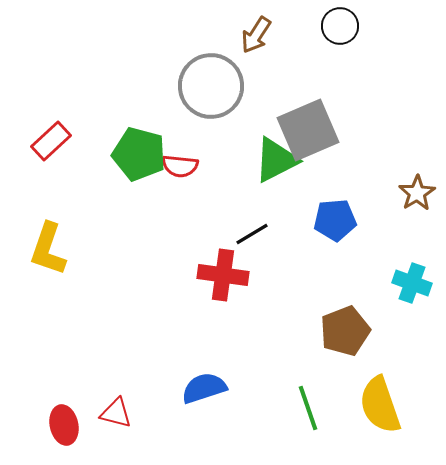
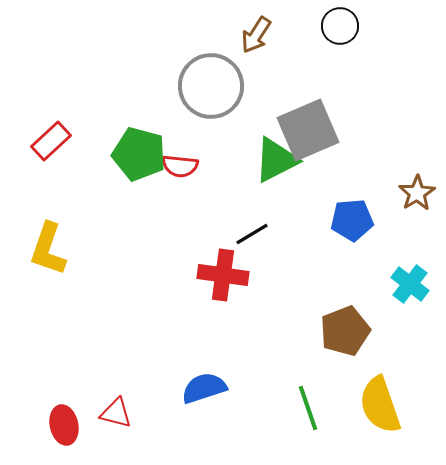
blue pentagon: moved 17 px right
cyan cross: moved 2 px left, 1 px down; rotated 18 degrees clockwise
